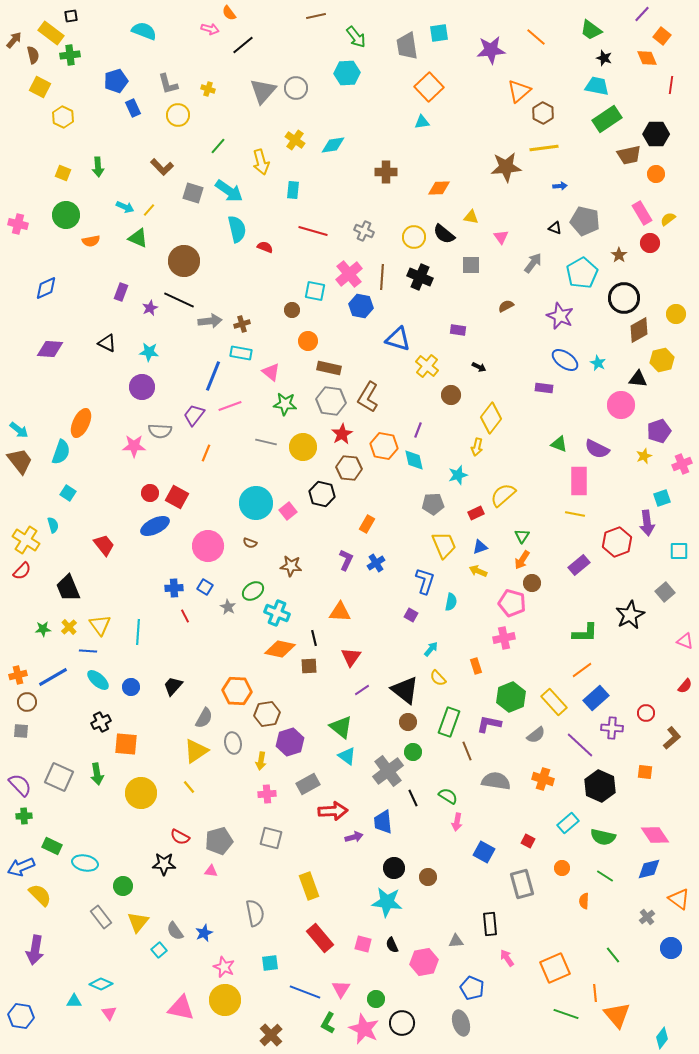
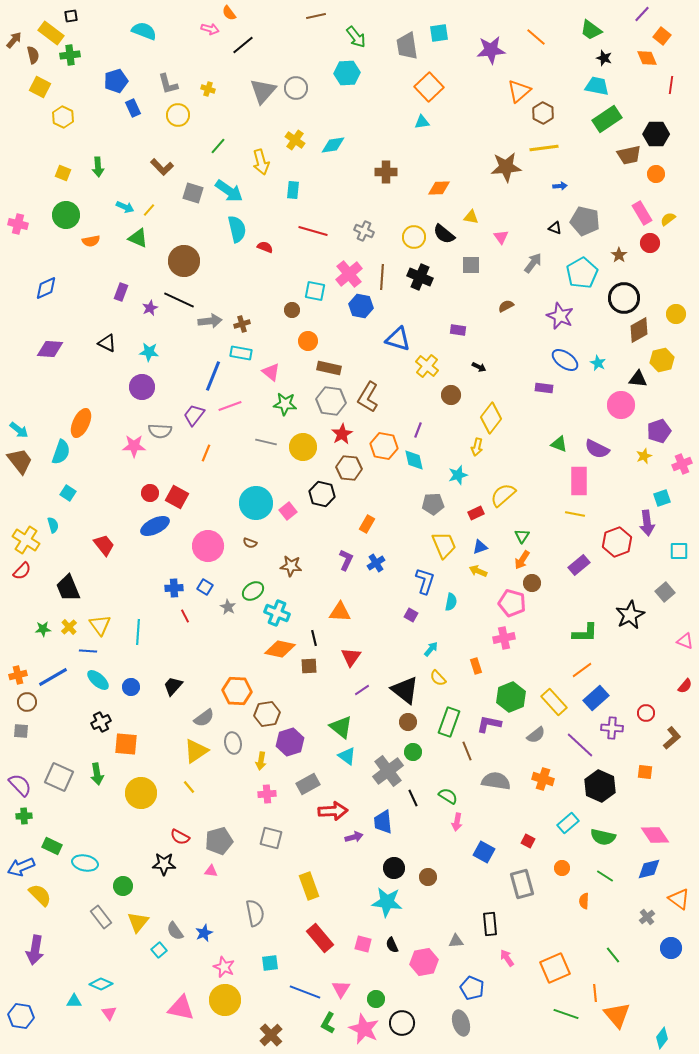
gray semicircle at (204, 718): rotated 25 degrees clockwise
